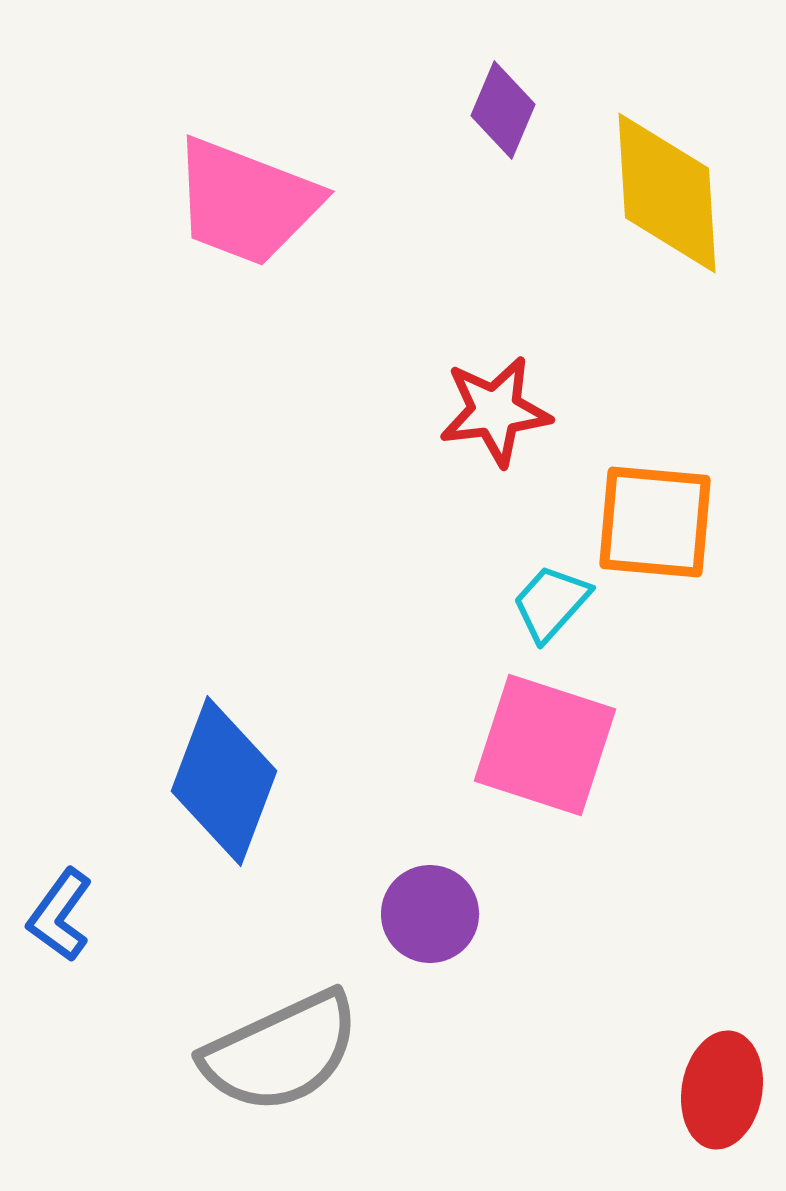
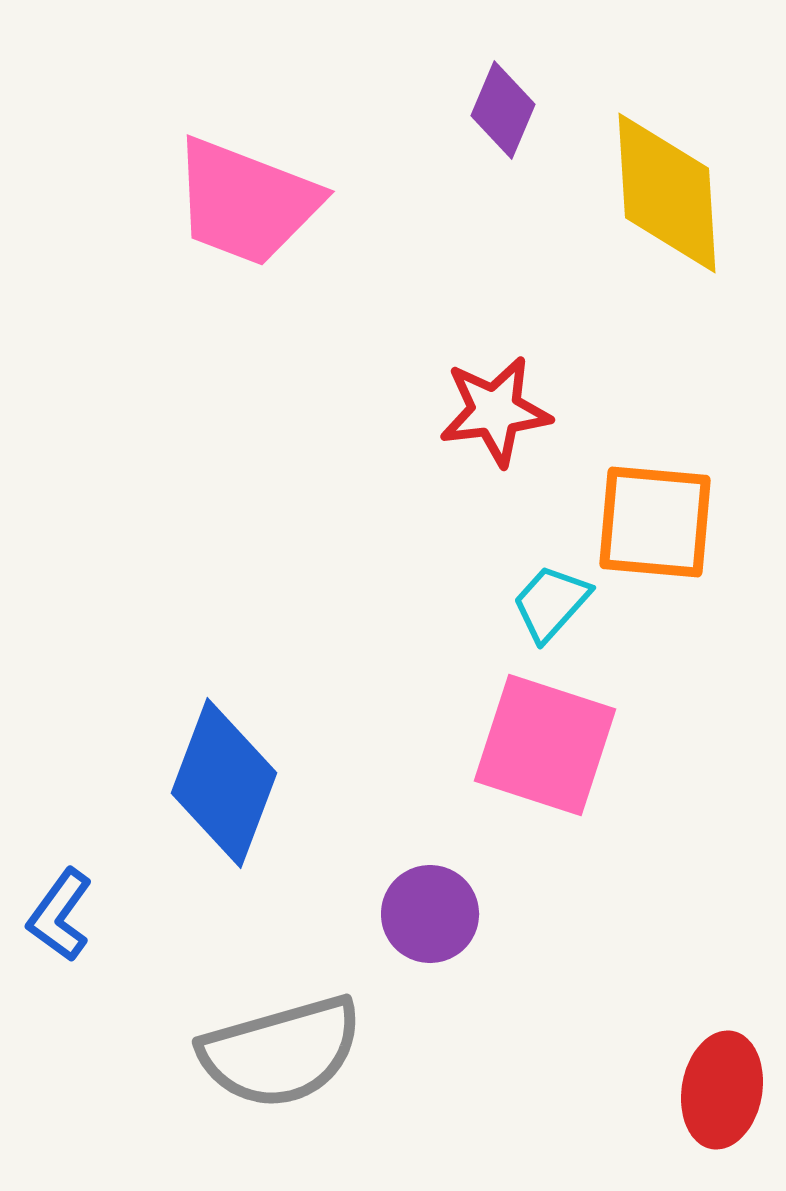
blue diamond: moved 2 px down
gray semicircle: rotated 9 degrees clockwise
